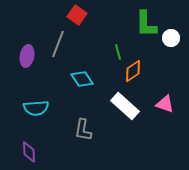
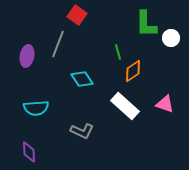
gray L-shape: moved 1 px left, 1 px down; rotated 75 degrees counterclockwise
